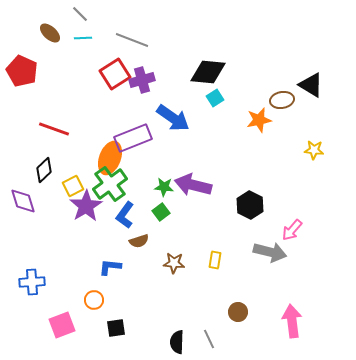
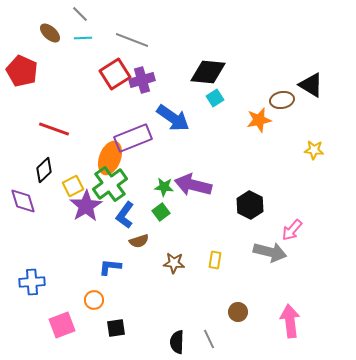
pink arrow at (292, 321): moved 2 px left
